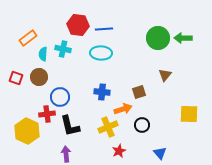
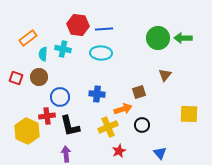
blue cross: moved 5 px left, 2 px down
red cross: moved 2 px down
